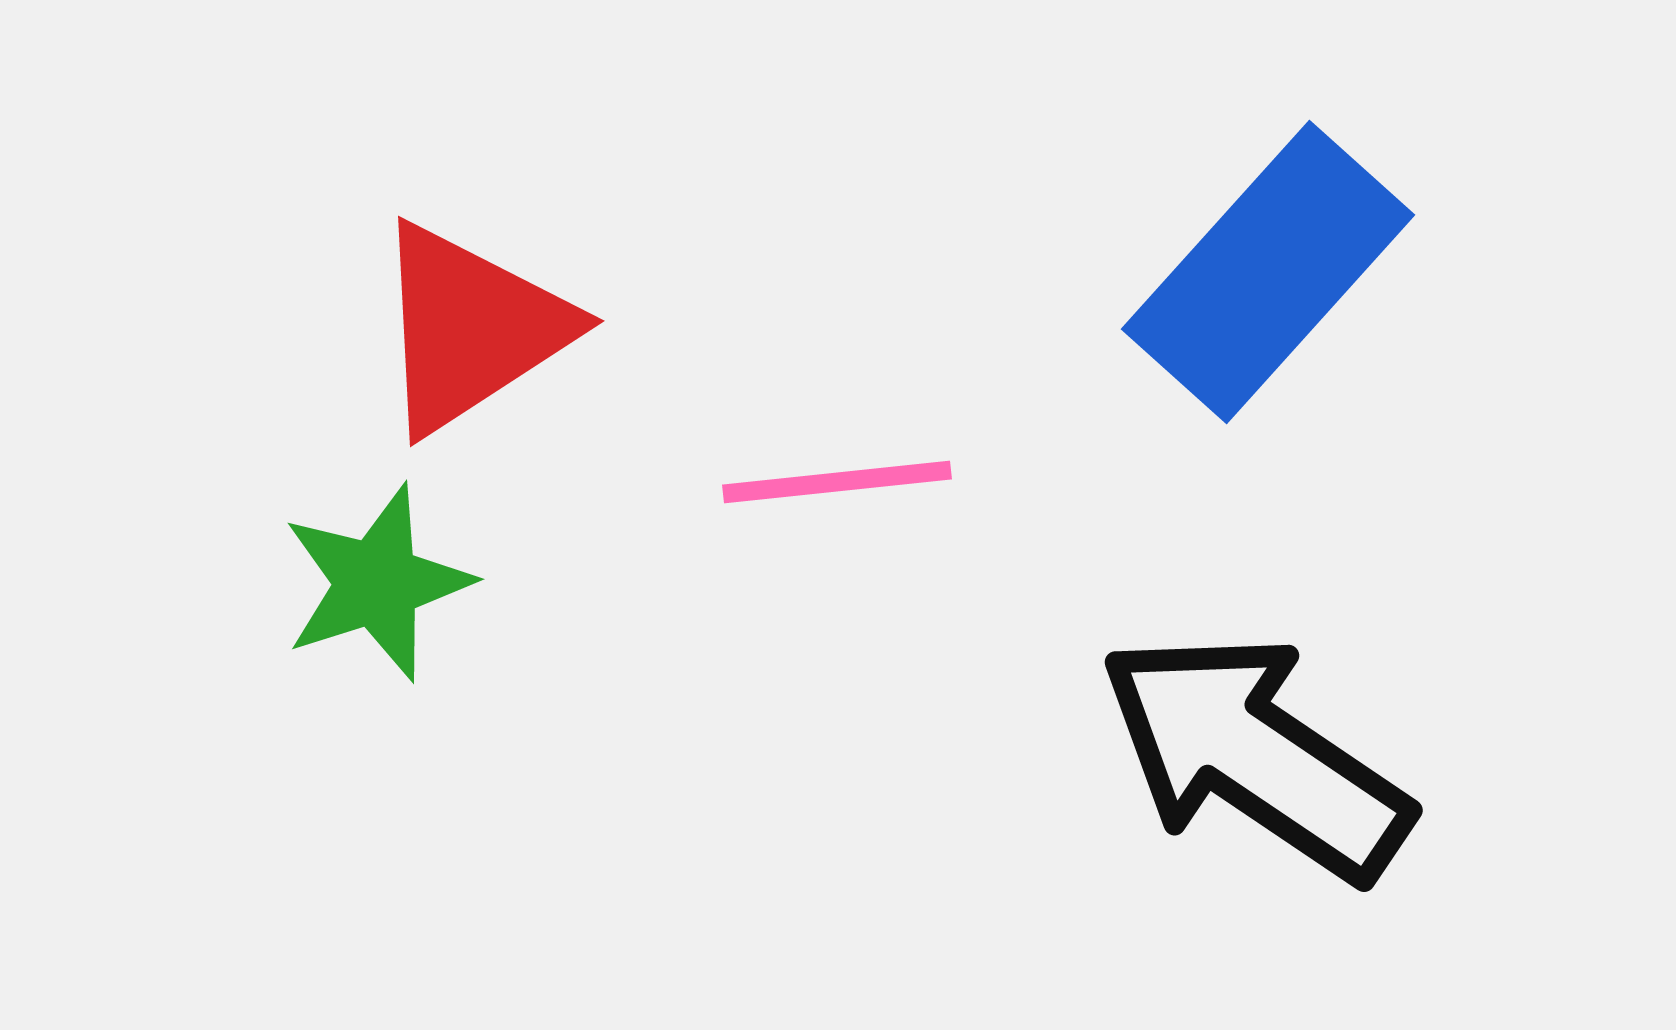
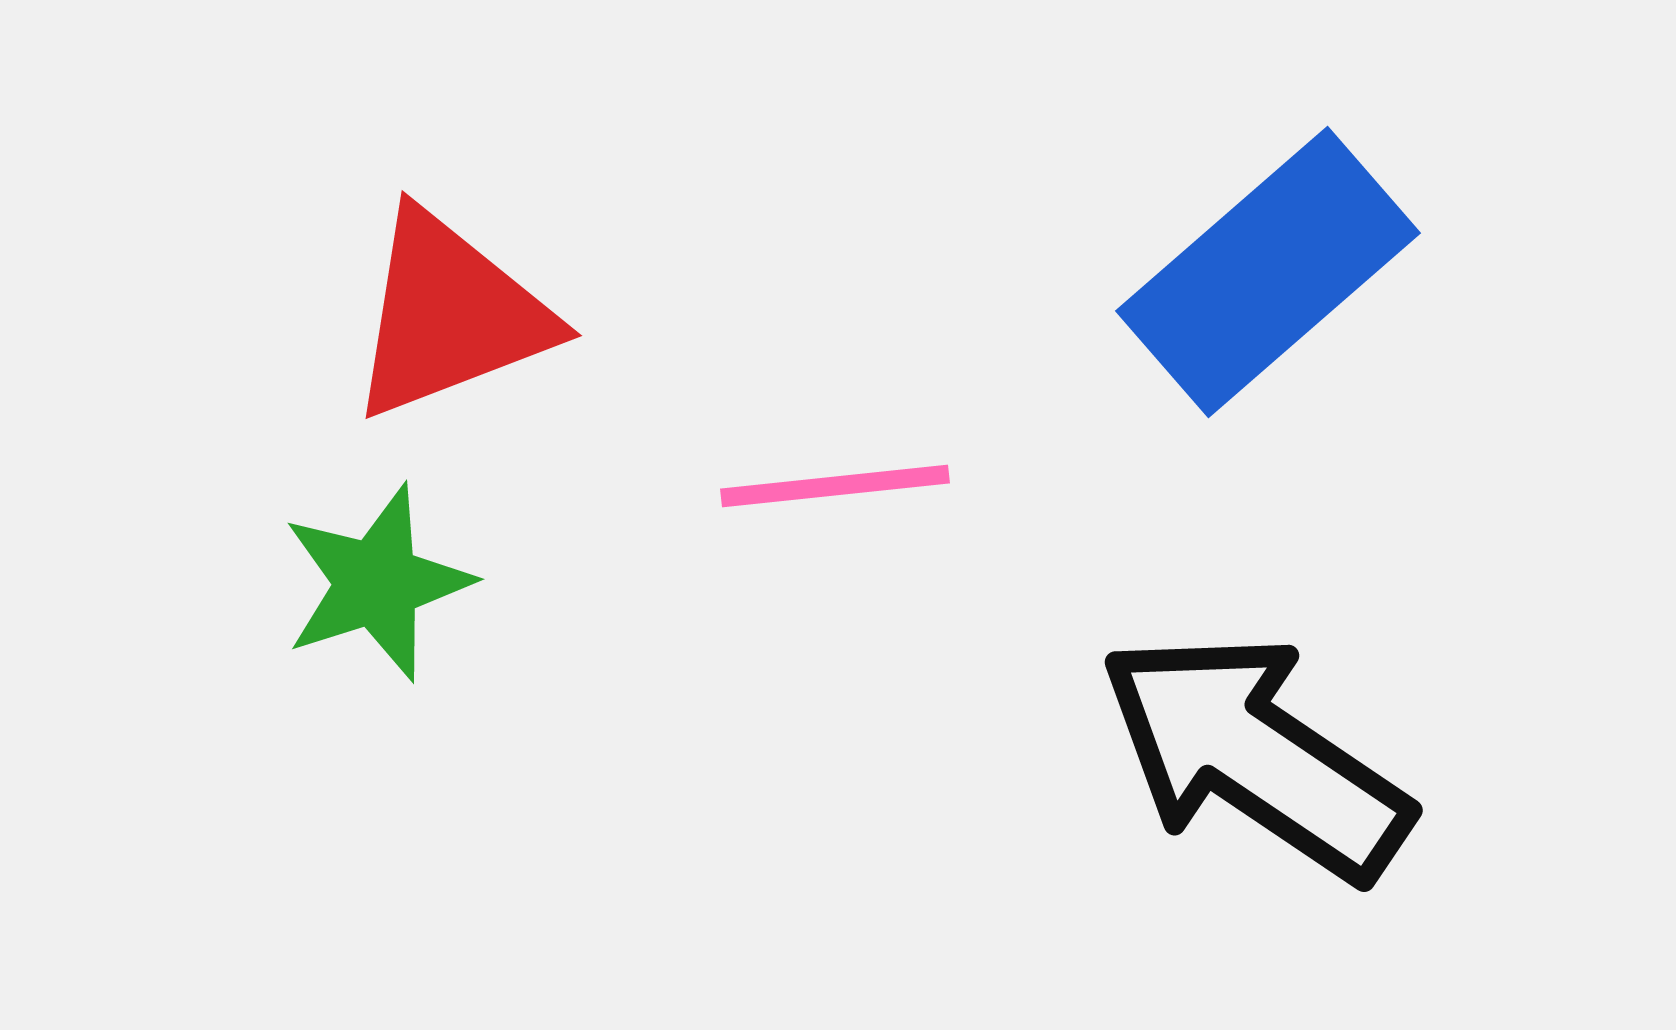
blue rectangle: rotated 7 degrees clockwise
red triangle: moved 21 px left, 13 px up; rotated 12 degrees clockwise
pink line: moved 2 px left, 4 px down
